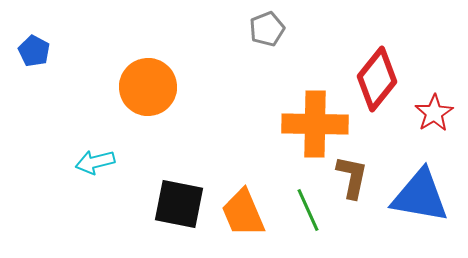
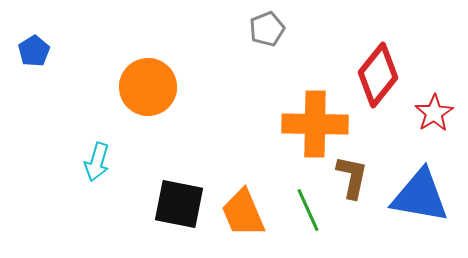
blue pentagon: rotated 12 degrees clockwise
red diamond: moved 1 px right, 4 px up
cyan arrow: moved 2 px right; rotated 60 degrees counterclockwise
